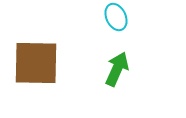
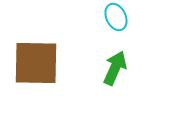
green arrow: moved 2 px left, 1 px up
